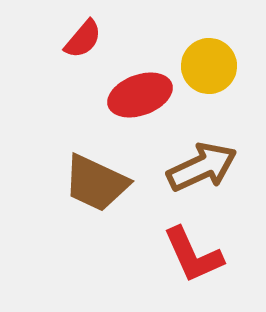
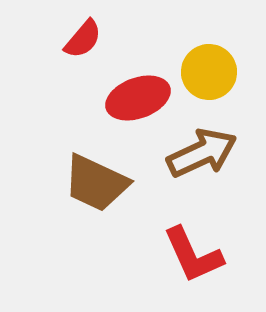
yellow circle: moved 6 px down
red ellipse: moved 2 px left, 3 px down
brown arrow: moved 14 px up
